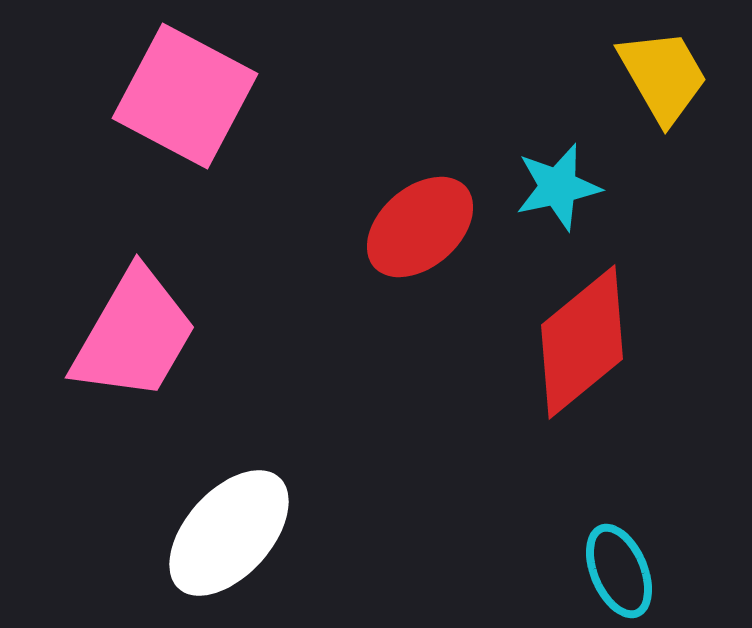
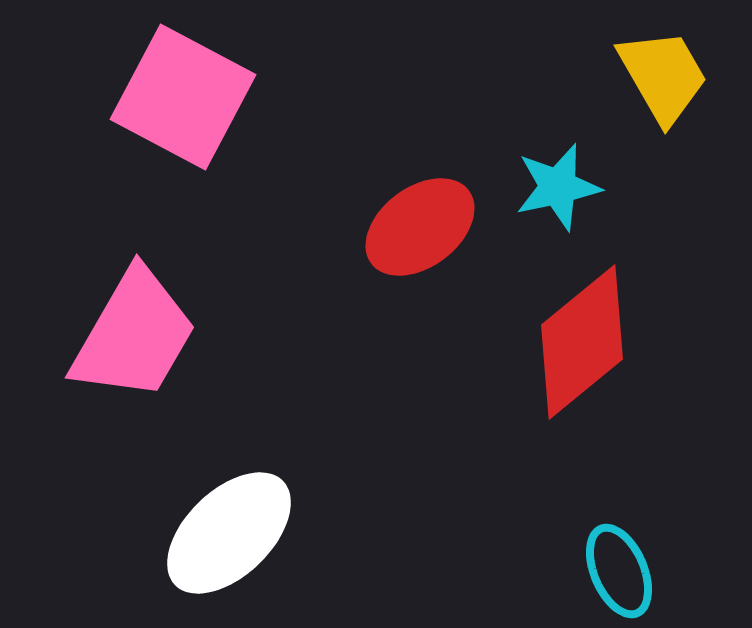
pink square: moved 2 px left, 1 px down
red ellipse: rotated 4 degrees clockwise
white ellipse: rotated 4 degrees clockwise
